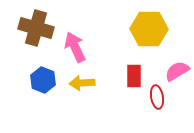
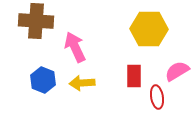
brown cross: moved 7 px up; rotated 12 degrees counterclockwise
